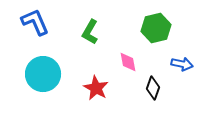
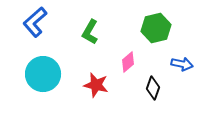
blue L-shape: rotated 108 degrees counterclockwise
pink diamond: rotated 60 degrees clockwise
red star: moved 3 px up; rotated 15 degrees counterclockwise
